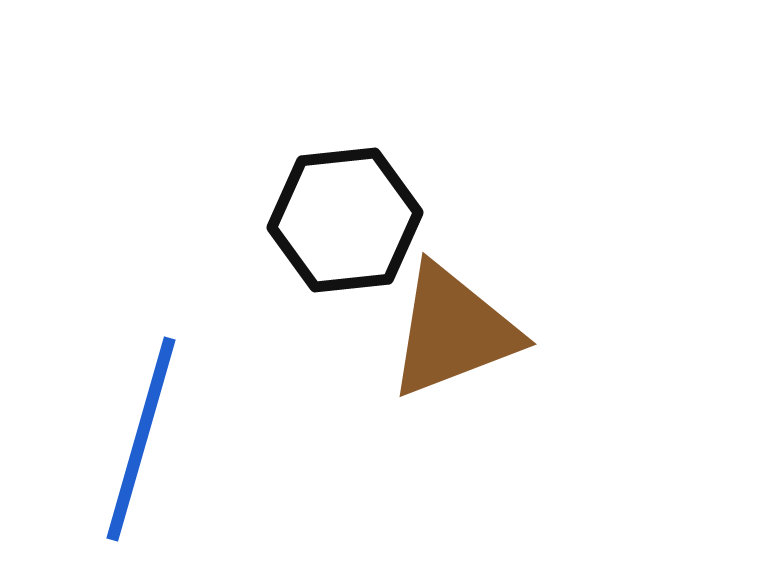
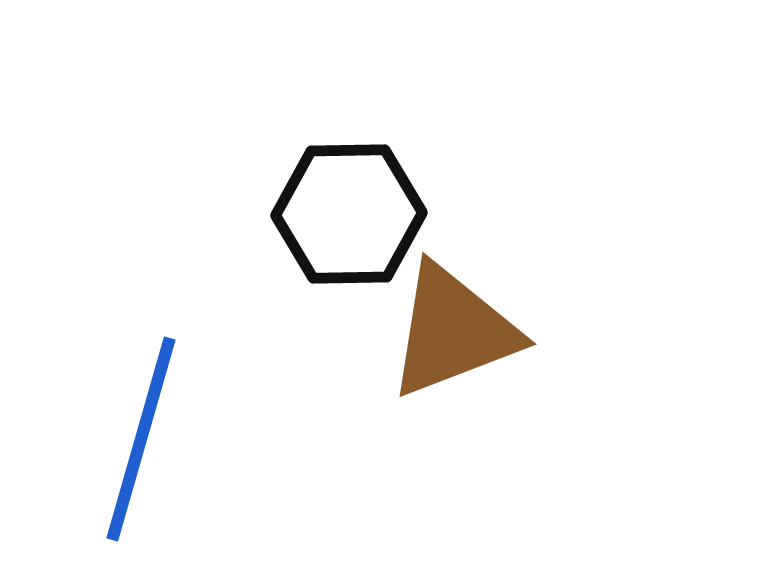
black hexagon: moved 4 px right, 6 px up; rotated 5 degrees clockwise
